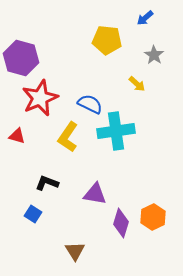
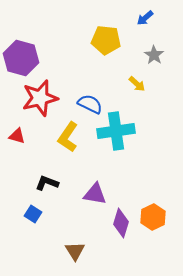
yellow pentagon: moved 1 px left
red star: rotated 9 degrees clockwise
